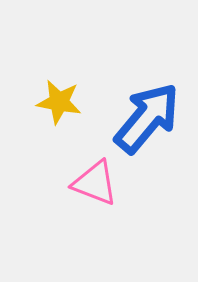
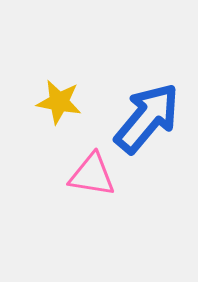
pink triangle: moved 3 px left, 8 px up; rotated 12 degrees counterclockwise
